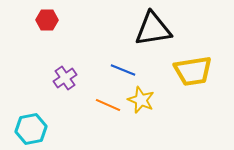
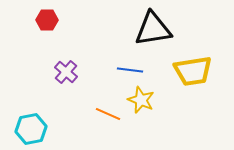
blue line: moved 7 px right; rotated 15 degrees counterclockwise
purple cross: moved 1 px right, 6 px up; rotated 15 degrees counterclockwise
orange line: moved 9 px down
